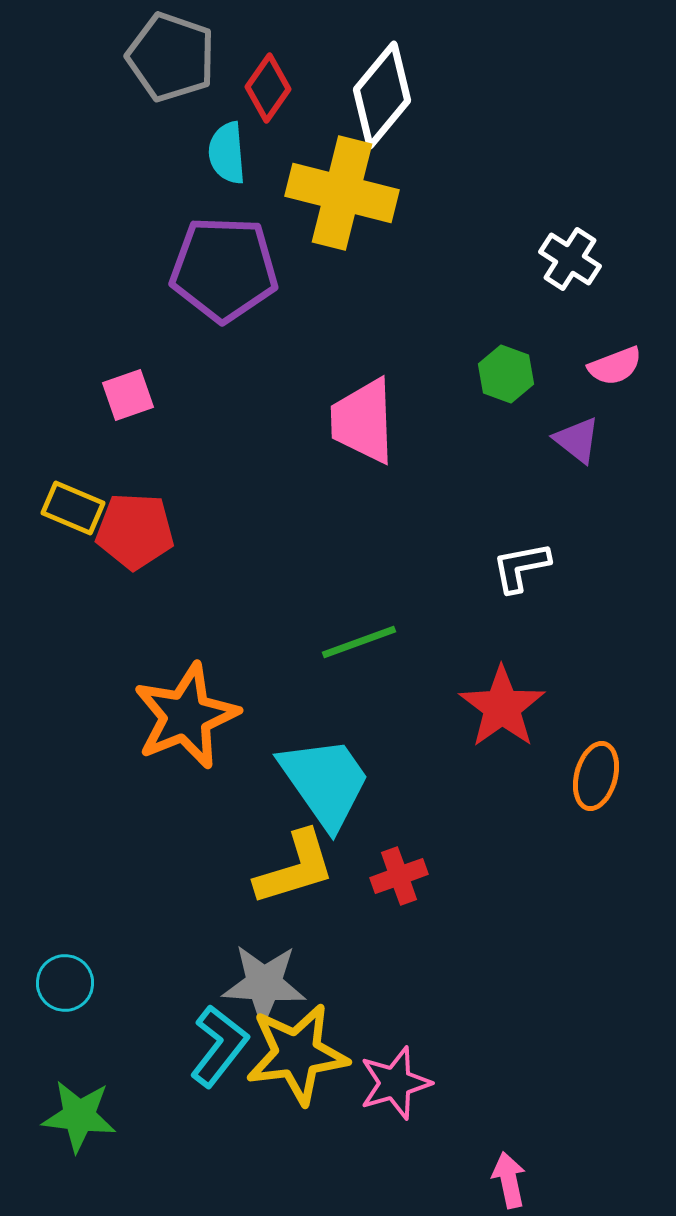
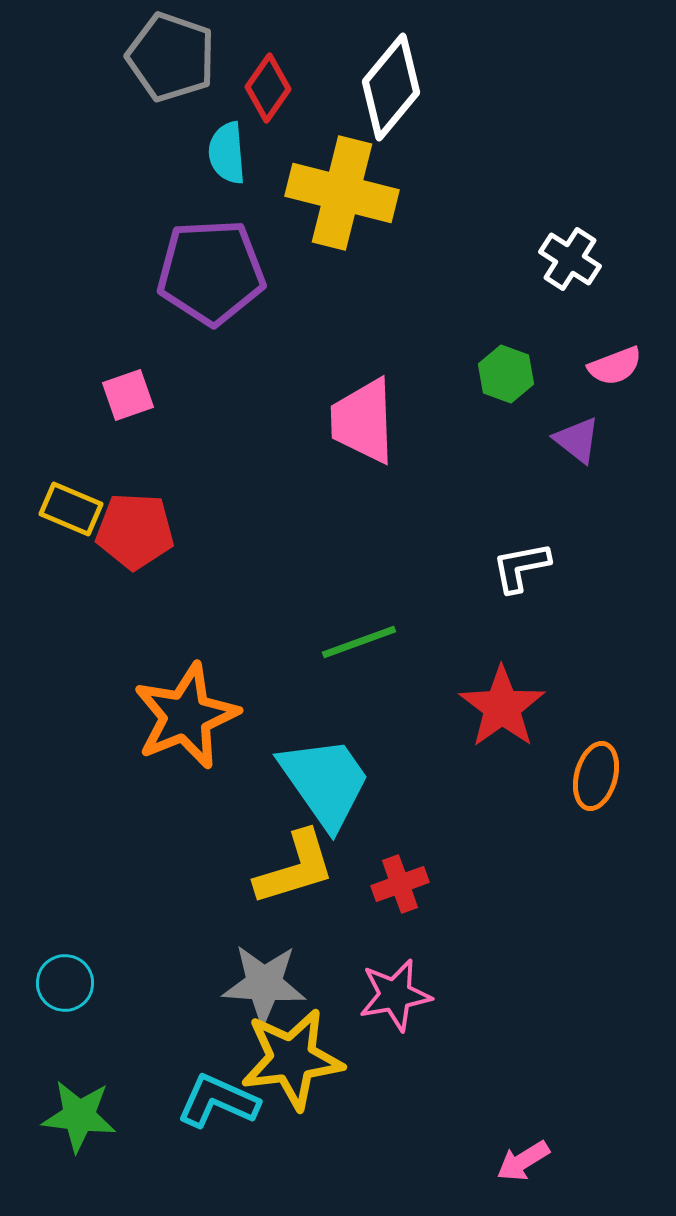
white diamond: moved 9 px right, 8 px up
purple pentagon: moved 13 px left, 3 px down; rotated 5 degrees counterclockwise
yellow rectangle: moved 2 px left, 1 px down
red cross: moved 1 px right, 8 px down
cyan L-shape: moved 1 px left, 55 px down; rotated 104 degrees counterclockwise
yellow star: moved 5 px left, 5 px down
pink star: moved 88 px up; rotated 6 degrees clockwise
pink arrow: moved 14 px right, 19 px up; rotated 110 degrees counterclockwise
